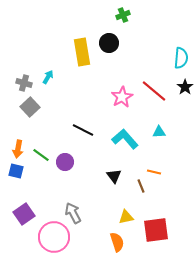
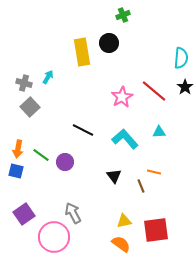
yellow triangle: moved 2 px left, 4 px down
orange semicircle: moved 4 px right, 2 px down; rotated 36 degrees counterclockwise
